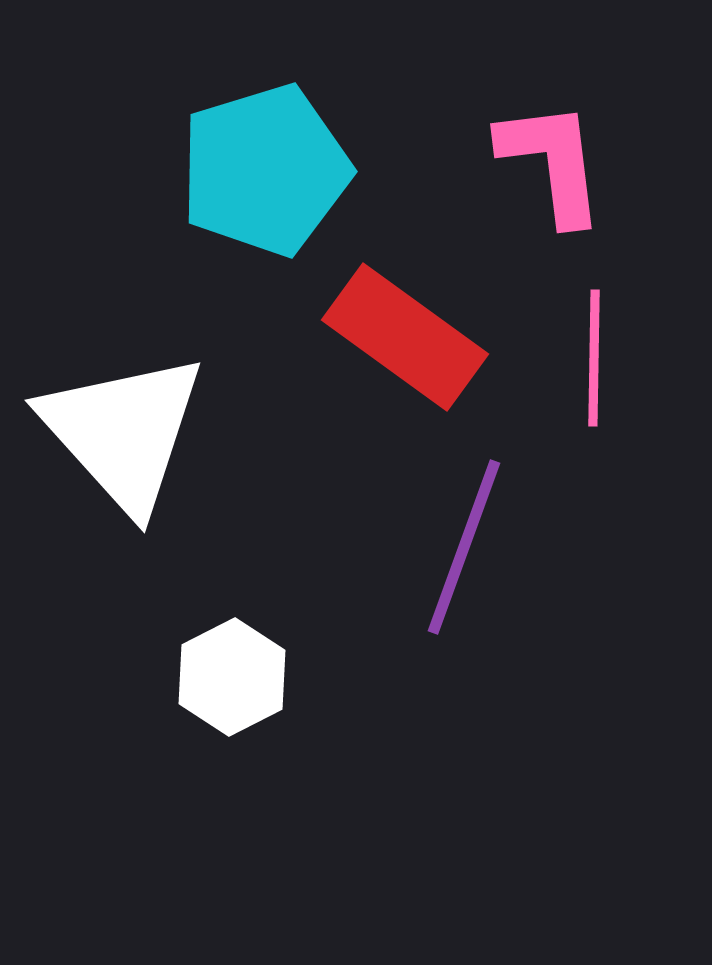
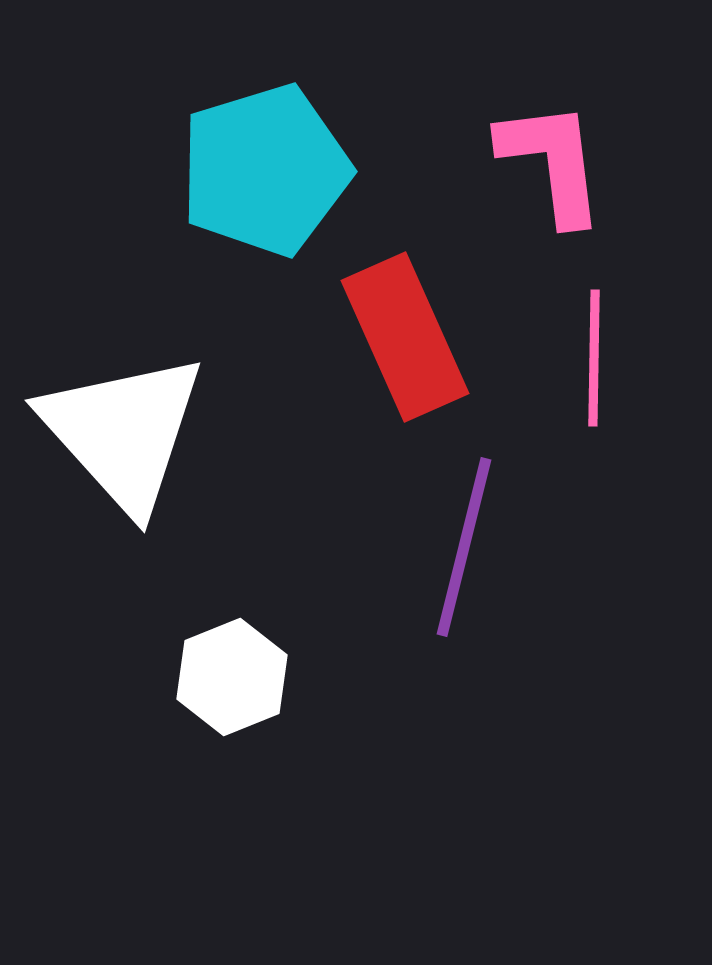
red rectangle: rotated 30 degrees clockwise
purple line: rotated 6 degrees counterclockwise
white hexagon: rotated 5 degrees clockwise
